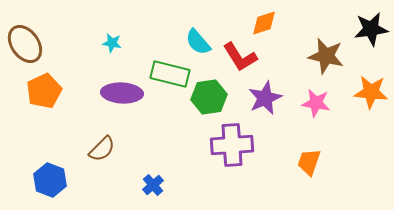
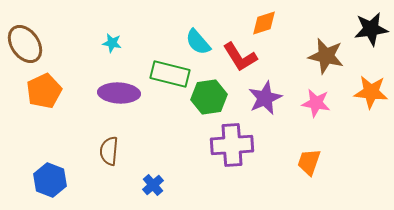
purple ellipse: moved 3 px left
brown semicircle: moved 7 px right, 2 px down; rotated 140 degrees clockwise
